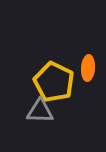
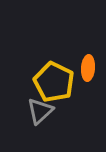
gray triangle: rotated 44 degrees counterclockwise
